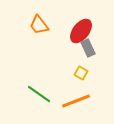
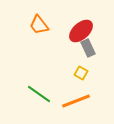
red ellipse: rotated 10 degrees clockwise
